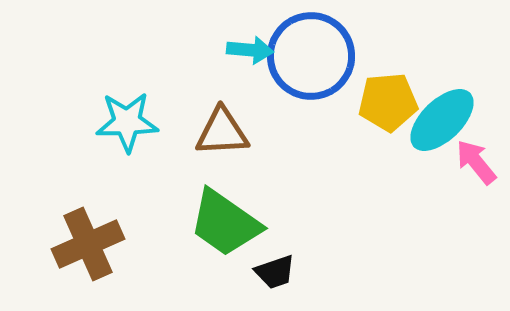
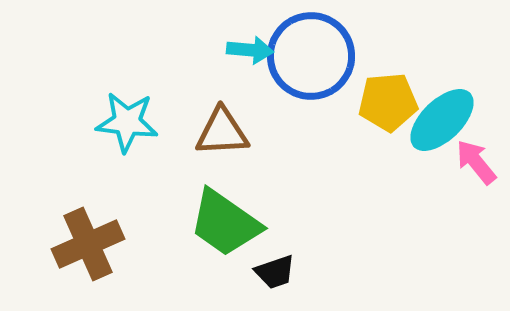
cyan star: rotated 8 degrees clockwise
